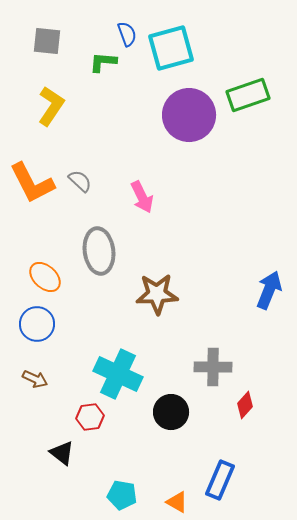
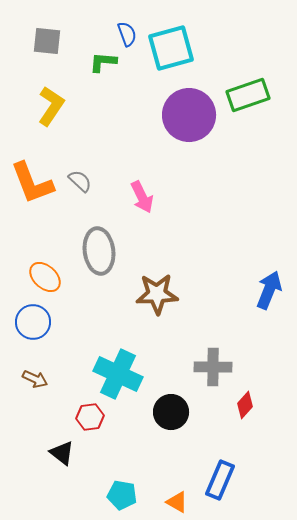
orange L-shape: rotated 6 degrees clockwise
blue circle: moved 4 px left, 2 px up
